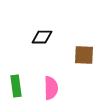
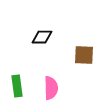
green rectangle: moved 1 px right
